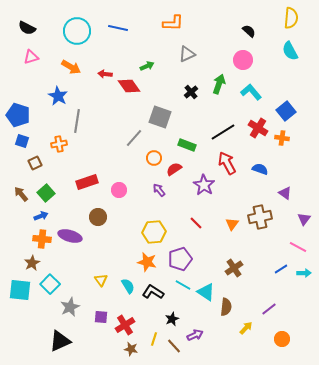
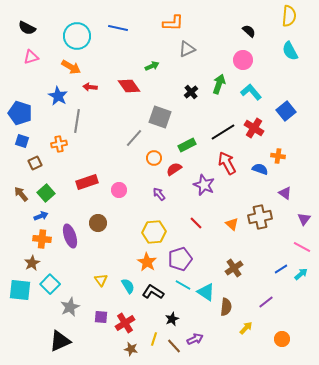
yellow semicircle at (291, 18): moved 2 px left, 2 px up
cyan circle at (77, 31): moved 5 px down
gray triangle at (187, 54): moved 5 px up
green arrow at (147, 66): moved 5 px right
red arrow at (105, 74): moved 15 px left, 13 px down
blue pentagon at (18, 115): moved 2 px right, 2 px up
red cross at (258, 128): moved 4 px left
orange cross at (282, 138): moved 4 px left, 18 px down
green rectangle at (187, 145): rotated 48 degrees counterclockwise
purple star at (204, 185): rotated 10 degrees counterclockwise
purple arrow at (159, 190): moved 4 px down
brown circle at (98, 217): moved 6 px down
orange triangle at (232, 224): rotated 24 degrees counterclockwise
purple ellipse at (70, 236): rotated 55 degrees clockwise
pink line at (298, 247): moved 4 px right
orange star at (147, 262): rotated 18 degrees clockwise
cyan arrow at (304, 273): moved 3 px left, 1 px down; rotated 40 degrees counterclockwise
purple line at (269, 309): moved 3 px left, 7 px up
red cross at (125, 325): moved 2 px up
purple arrow at (195, 335): moved 4 px down
